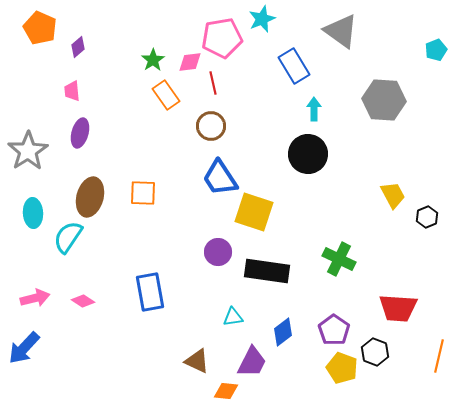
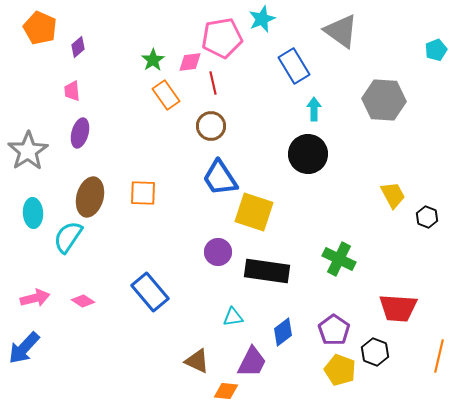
black hexagon at (427, 217): rotated 15 degrees counterclockwise
blue rectangle at (150, 292): rotated 30 degrees counterclockwise
yellow pentagon at (342, 368): moved 2 px left, 2 px down
